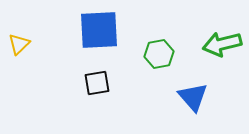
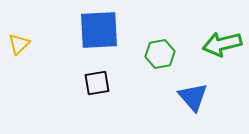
green hexagon: moved 1 px right
